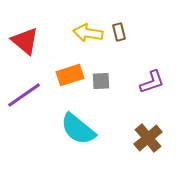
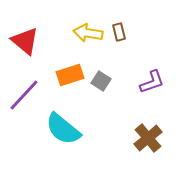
gray square: rotated 36 degrees clockwise
purple line: rotated 12 degrees counterclockwise
cyan semicircle: moved 15 px left
